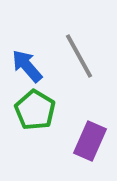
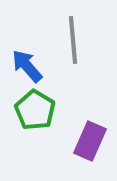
gray line: moved 6 px left, 16 px up; rotated 24 degrees clockwise
